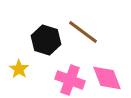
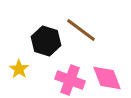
brown line: moved 2 px left, 2 px up
black hexagon: moved 1 px down
